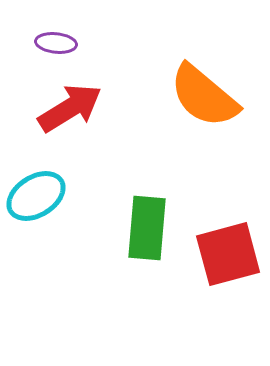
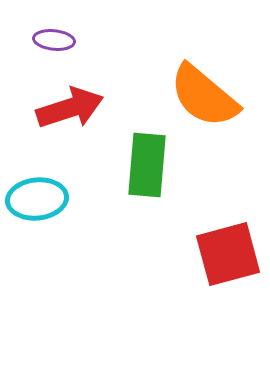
purple ellipse: moved 2 px left, 3 px up
red arrow: rotated 14 degrees clockwise
cyan ellipse: moved 1 px right, 3 px down; rotated 26 degrees clockwise
green rectangle: moved 63 px up
